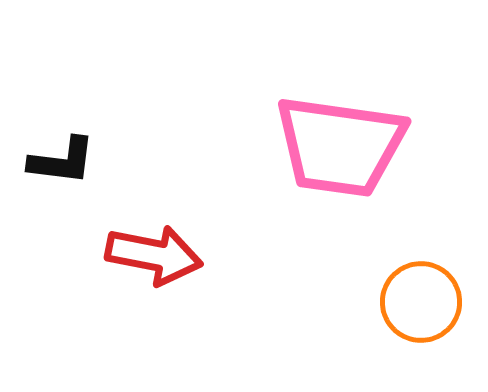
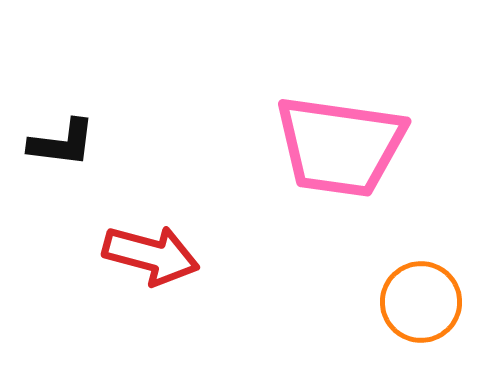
black L-shape: moved 18 px up
red arrow: moved 3 px left; rotated 4 degrees clockwise
